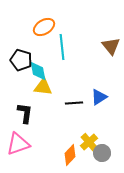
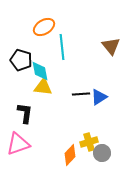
cyan diamond: moved 2 px right
black line: moved 7 px right, 9 px up
yellow cross: rotated 24 degrees clockwise
